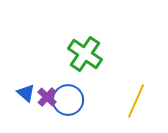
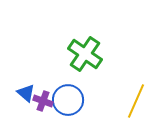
purple cross: moved 4 px left, 4 px down; rotated 24 degrees counterclockwise
